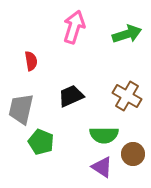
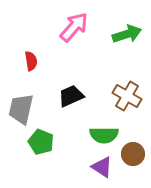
pink arrow: rotated 24 degrees clockwise
